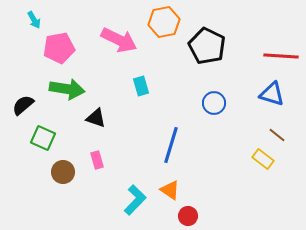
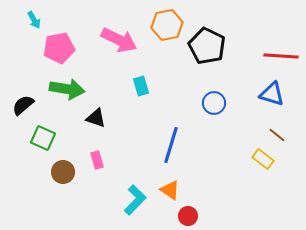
orange hexagon: moved 3 px right, 3 px down
